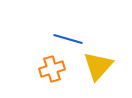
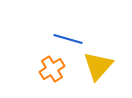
orange cross: rotated 15 degrees counterclockwise
